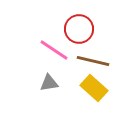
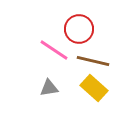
gray triangle: moved 5 px down
